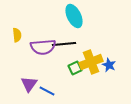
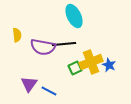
purple semicircle: rotated 15 degrees clockwise
blue line: moved 2 px right
